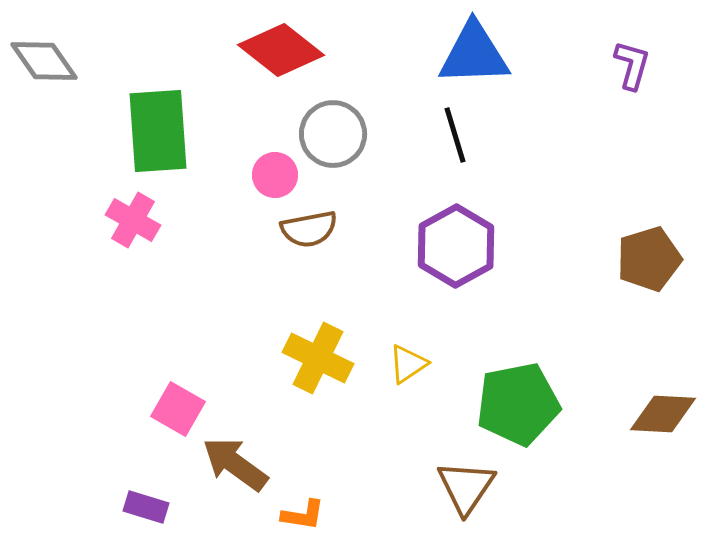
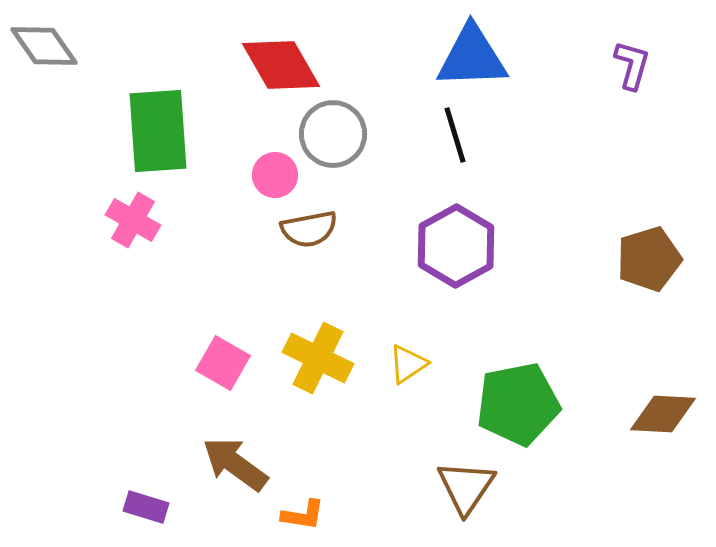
red diamond: moved 15 px down; rotated 22 degrees clockwise
blue triangle: moved 2 px left, 3 px down
gray diamond: moved 15 px up
pink square: moved 45 px right, 46 px up
